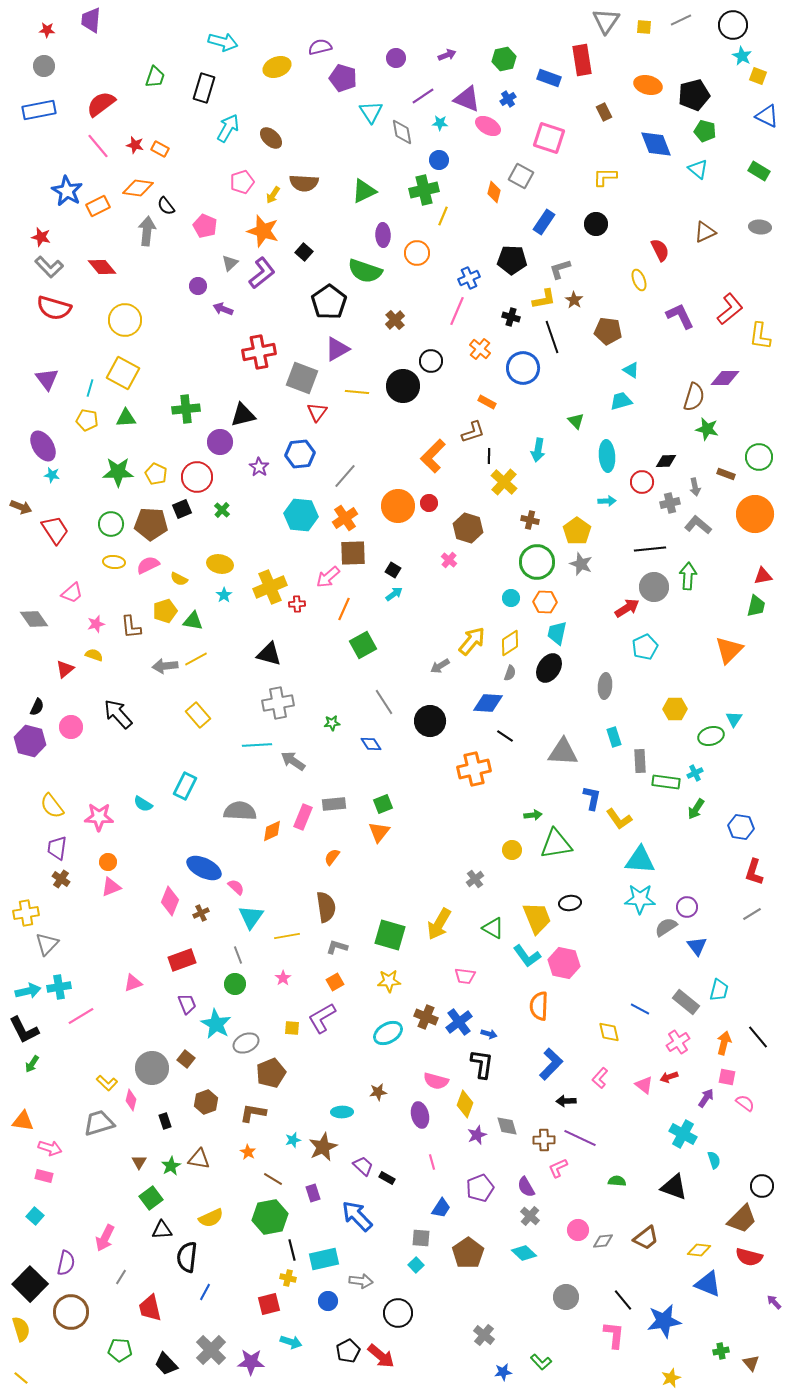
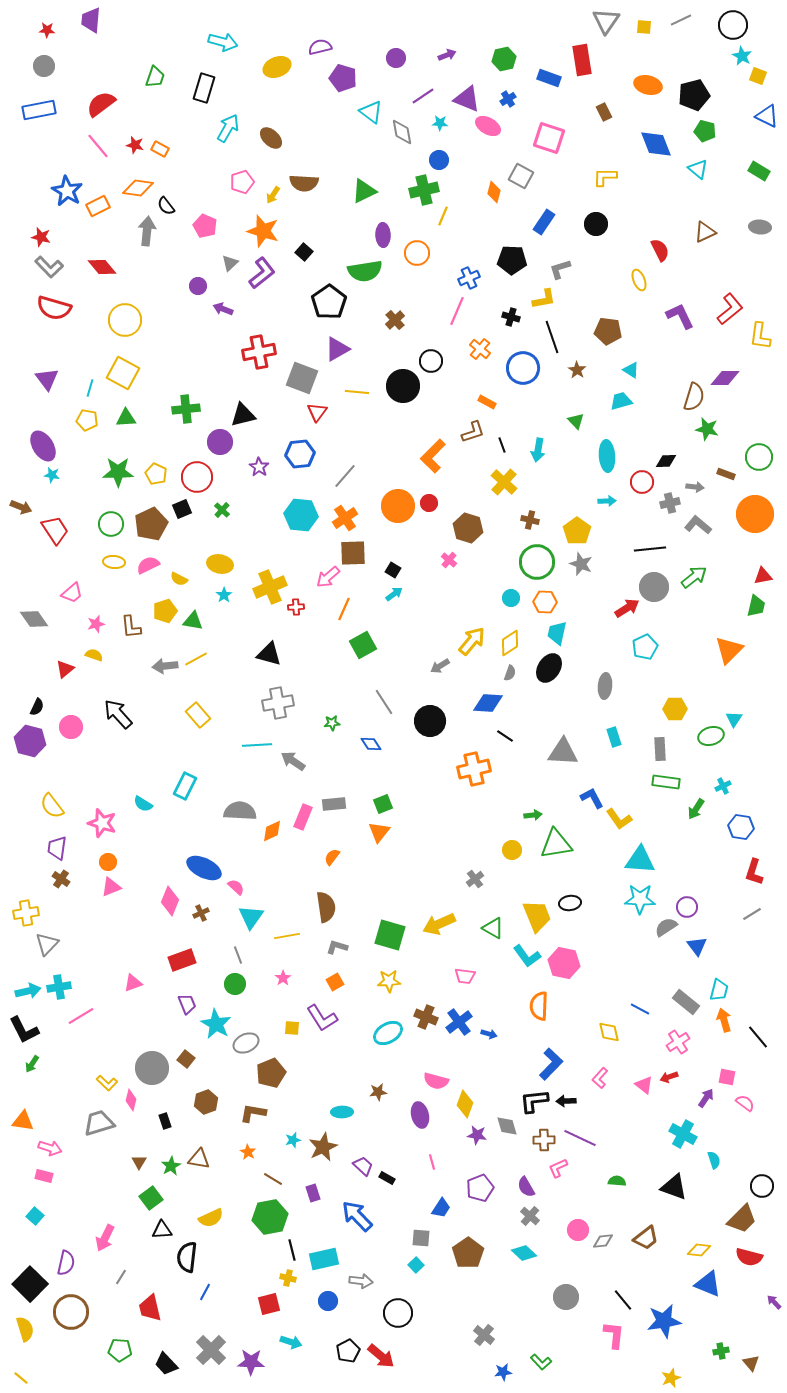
cyan triangle at (371, 112): rotated 20 degrees counterclockwise
green semicircle at (365, 271): rotated 28 degrees counterclockwise
brown star at (574, 300): moved 3 px right, 70 px down
black line at (489, 456): moved 13 px right, 11 px up; rotated 21 degrees counterclockwise
gray arrow at (695, 487): rotated 72 degrees counterclockwise
brown pentagon at (151, 524): rotated 28 degrees counterclockwise
green arrow at (688, 576): moved 6 px right, 1 px down; rotated 48 degrees clockwise
red cross at (297, 604): moved 1 px left, 3 px down
gray rectangle at (640, 761): moved 20 px right, 12 px up
cyan cross at (695, 773): moved 28 px right, 13 px down
blue L-shape at (592, 798): rotated 40 degrees counterclockwise
pink star at (99, 817): moved 3 px right, 6 px down; rotated 16 degrees clockwise
yellow trapezoid at (537, 918): moved 2 px up
yellow arrow at (439, 924): rotated 36 degrees clockwise
purple L-shape at (322, 1018): rotated 92 degrees counterclockwise
orange arrow at (724, 1043): moved 23 px up; rotated 30 degrees counterclockwise
black L-shape at (482, 1064): moved 52 px right, 37 px down; rotated 104 degrees counterclockwise
purple star at (477, 1135): rotated 30 degrees clockwise
yellow semicircle at (21, 1329): moved 4 px right
